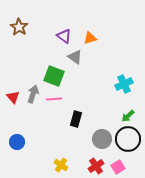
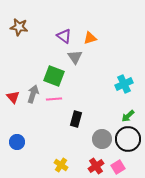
brown star: rotated 24 degrees counterclockwise
gray triangle: rotated 21 degrees clockwise
